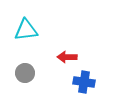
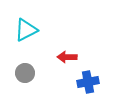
cyan triangle: rotated 20 degrees counterclockwise
blue cross: moved 4 px right; rotated 20 degrees counterclockwise
